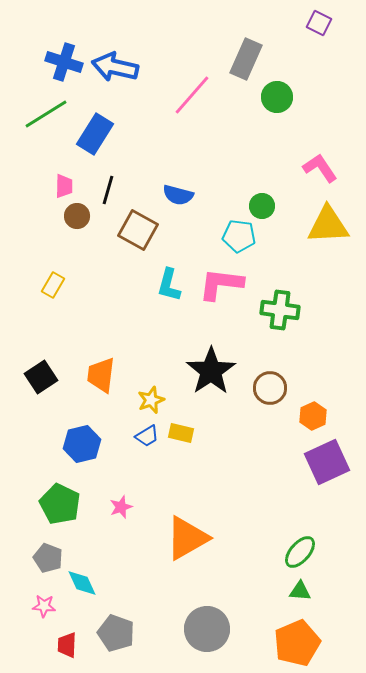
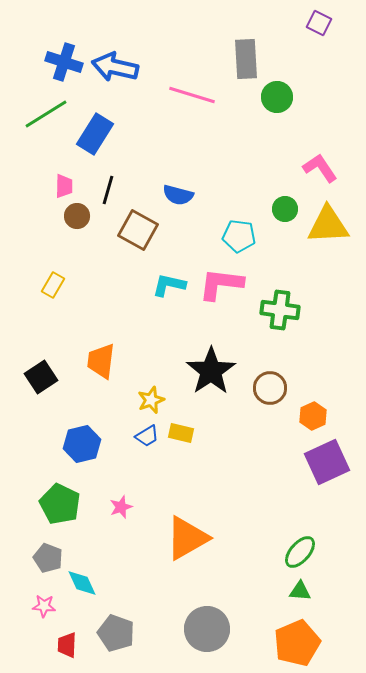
gray rectangle at (246, 59): rotated 27 degrees counterclockwise
pink line at (192, 95): rotated 66 degrees clockwise
green circle at (262, 206): moved 23 px right, 3 px down
cyan L-shape at (169, 285): rotated 88 degrees clockwise
orange trapezoid at (101, 375): moved 14 px up
